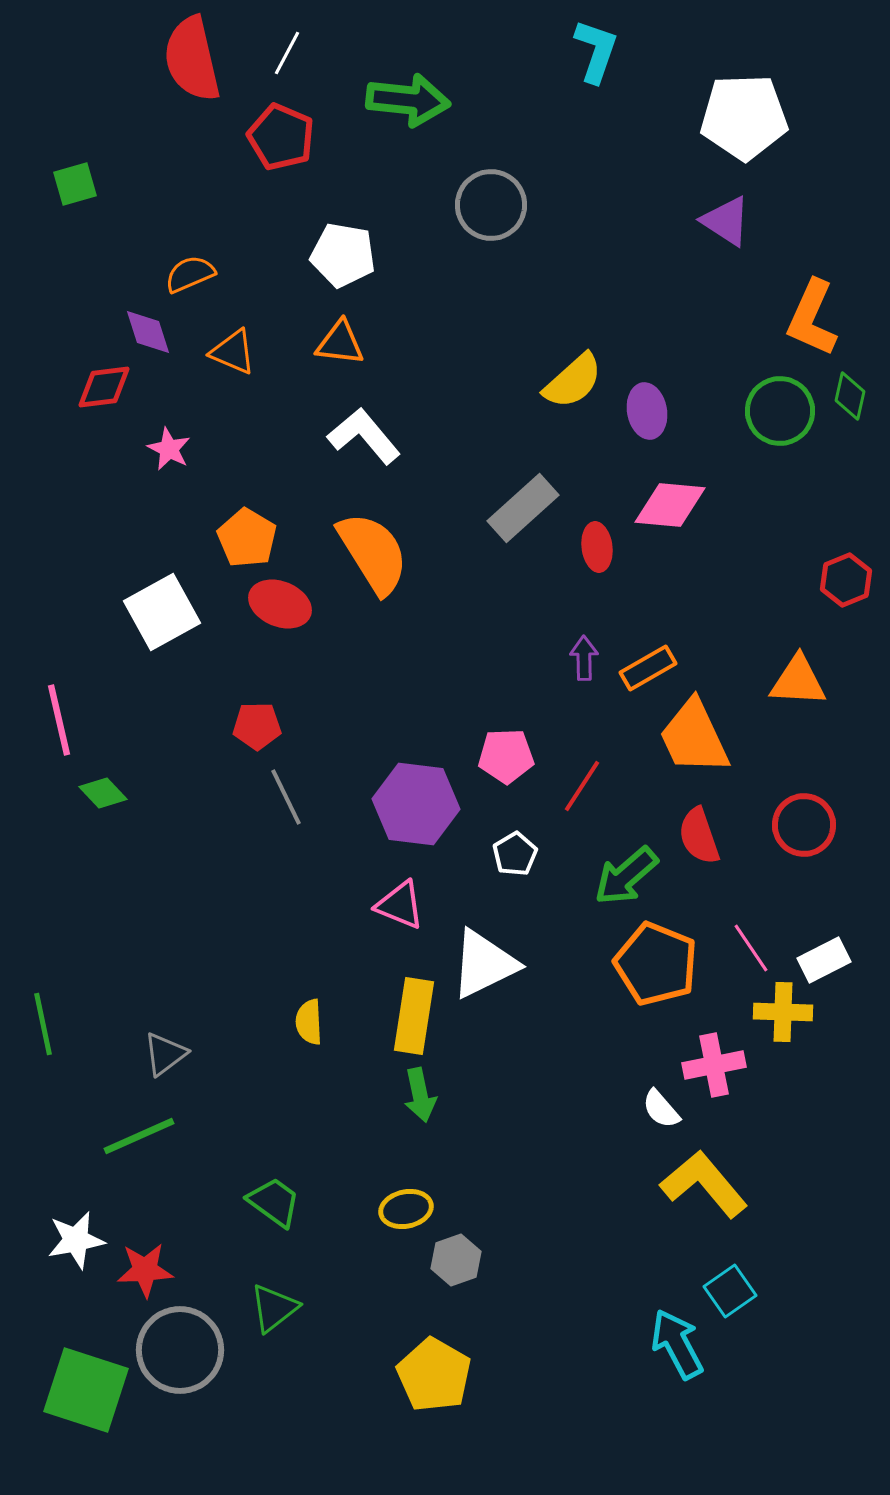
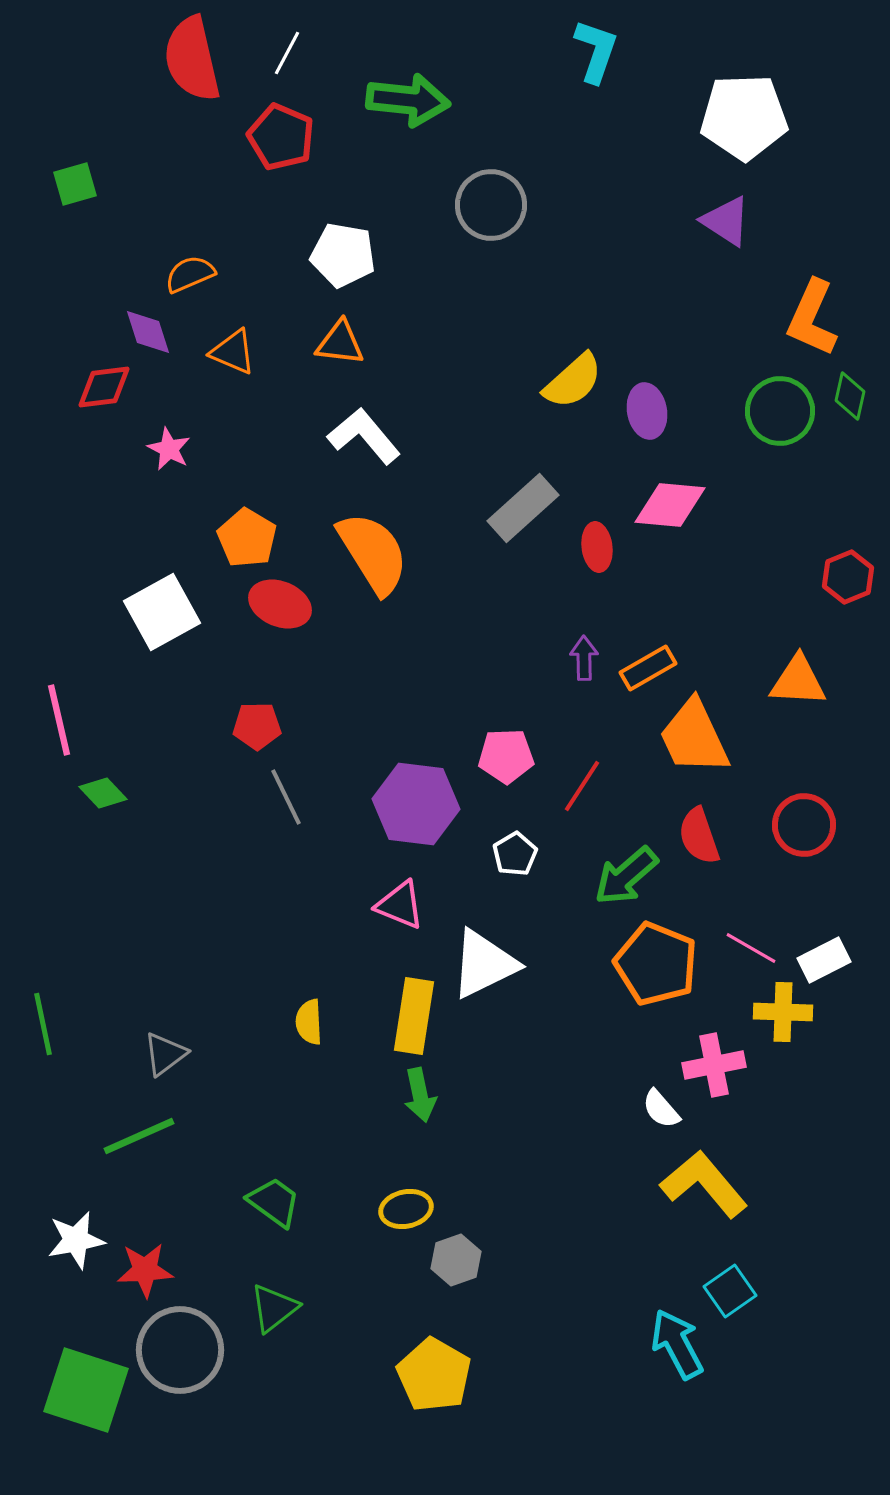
red hexagon at (846, 580): moved 2 px right, 3 px up
pink line at (751, 948): rotated 26 degrees counterclockwise
